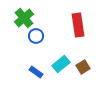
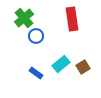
red rectangle: moved 6 px left, 6 px up
blue rectangle: moved 1 px down
